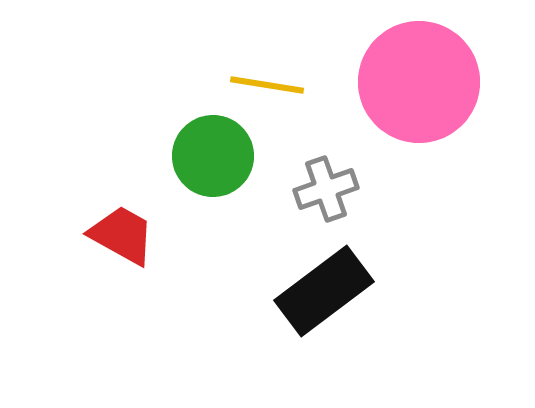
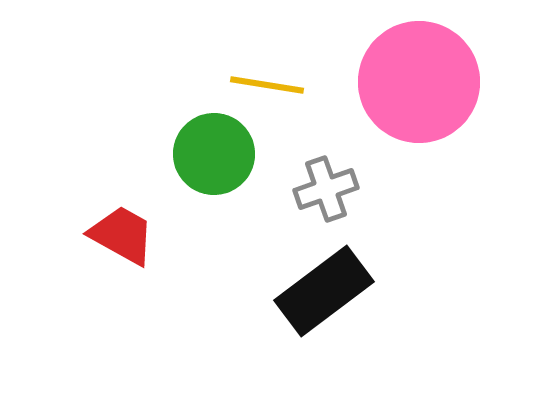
green circle: moved 1 px right, 2 px up
